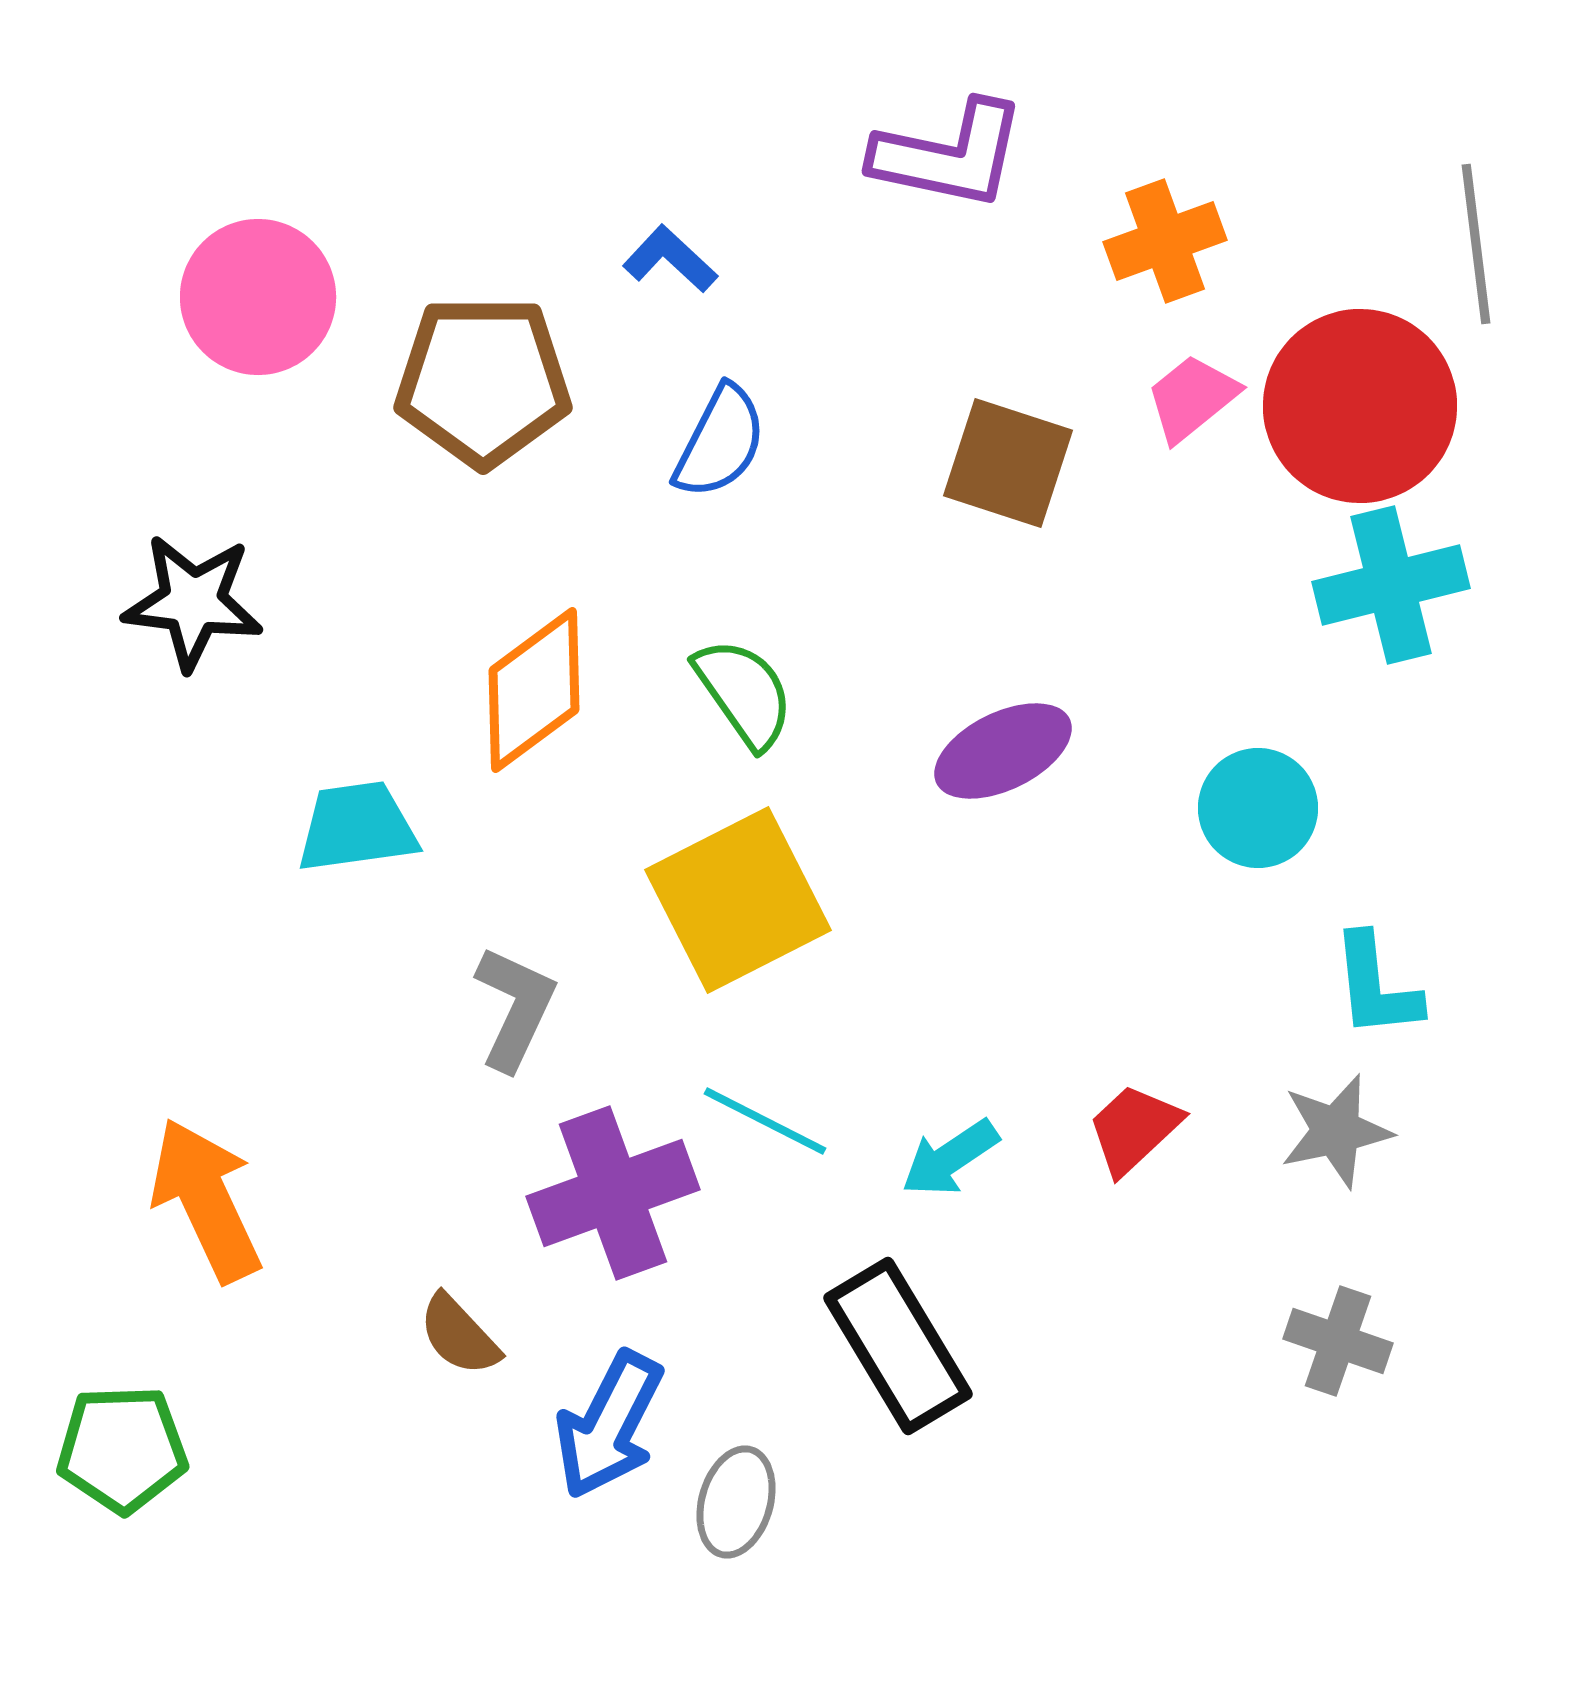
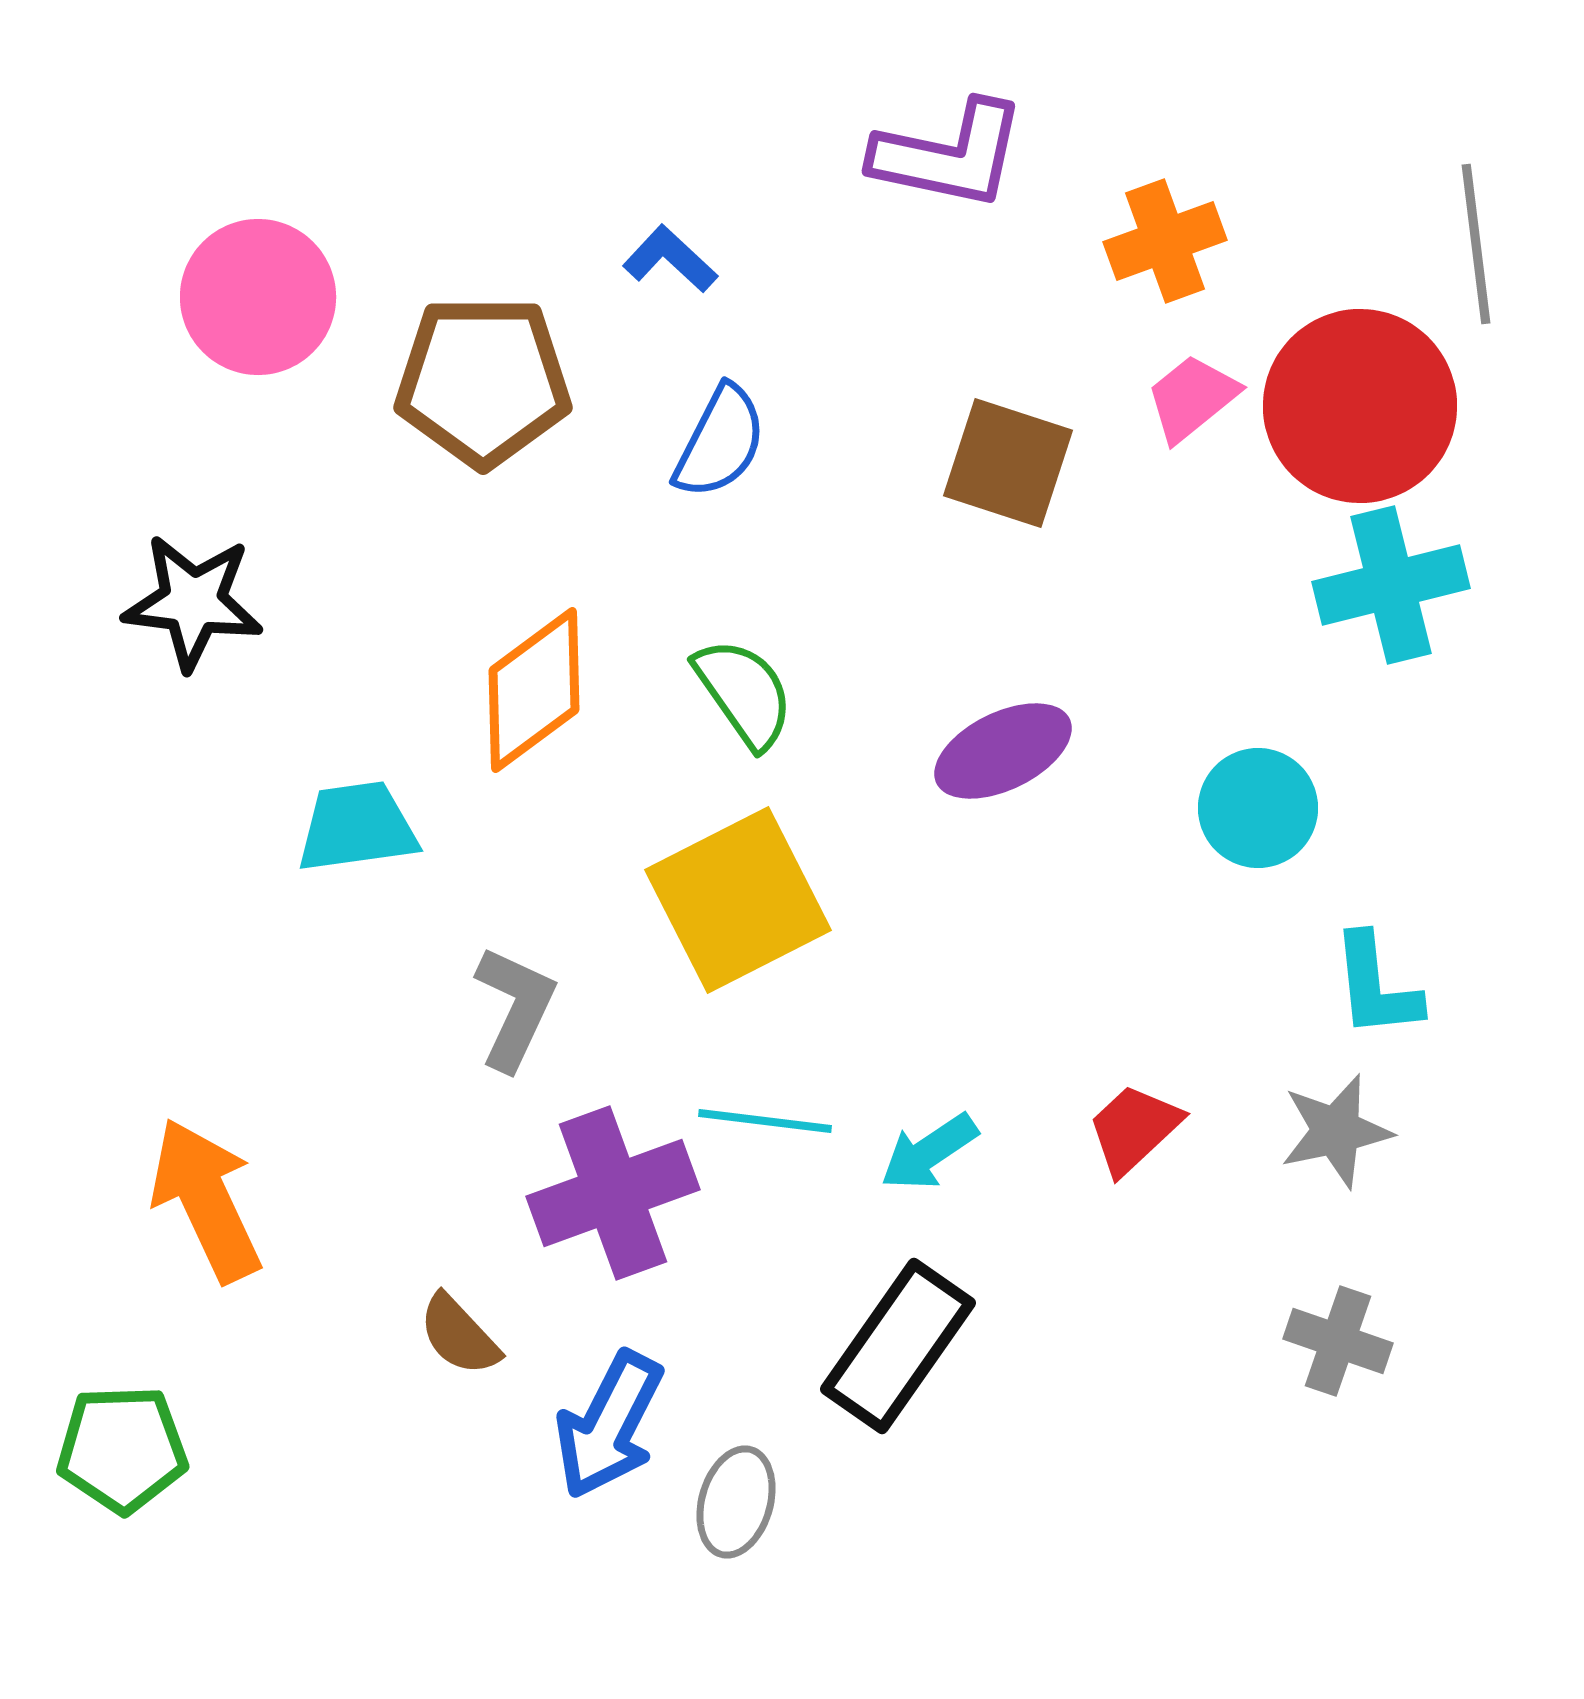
cyan line: rotated 20 degrees counterclockwise
cyan arrow: moved 21 px left, 6 px up
black rectangle: rotated 66 degrees clockwise
